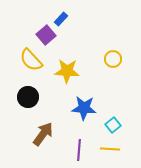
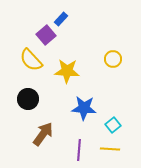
black circle: moved 2 px down
